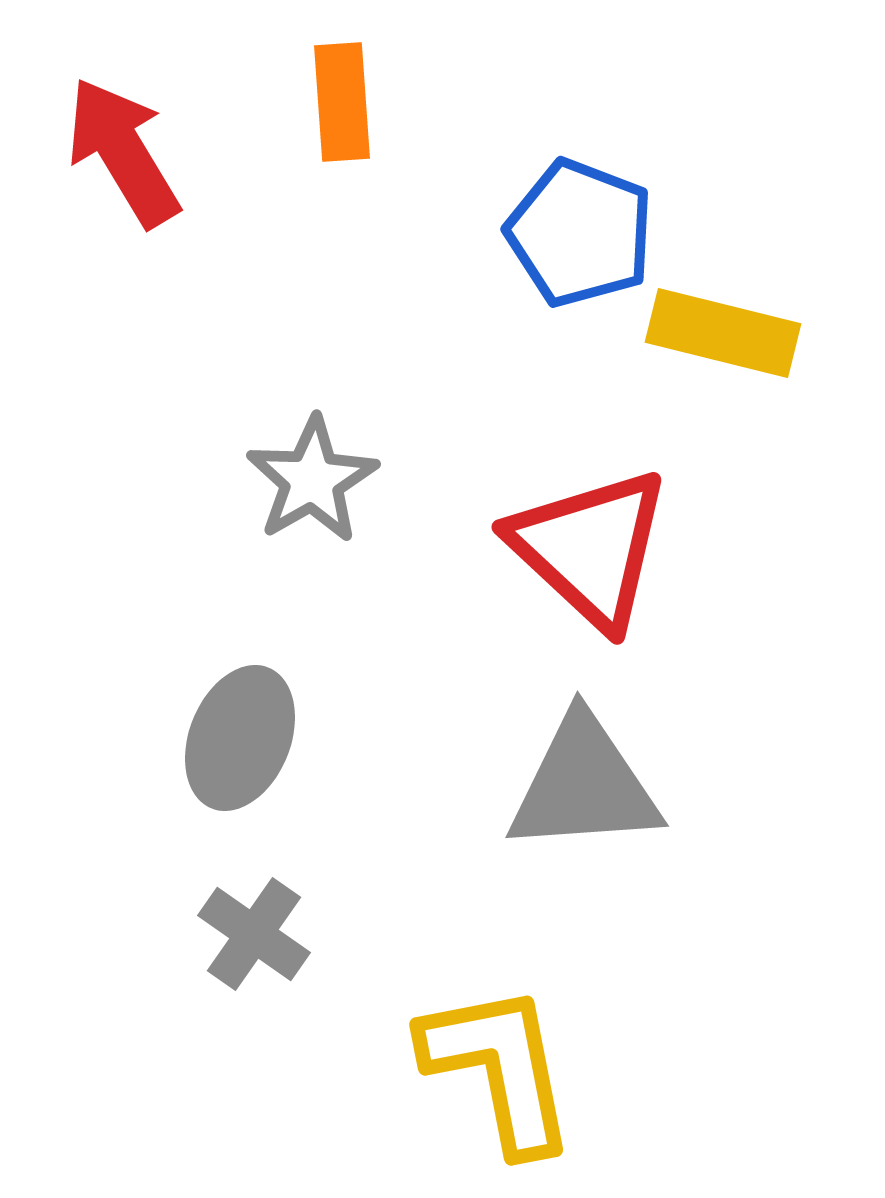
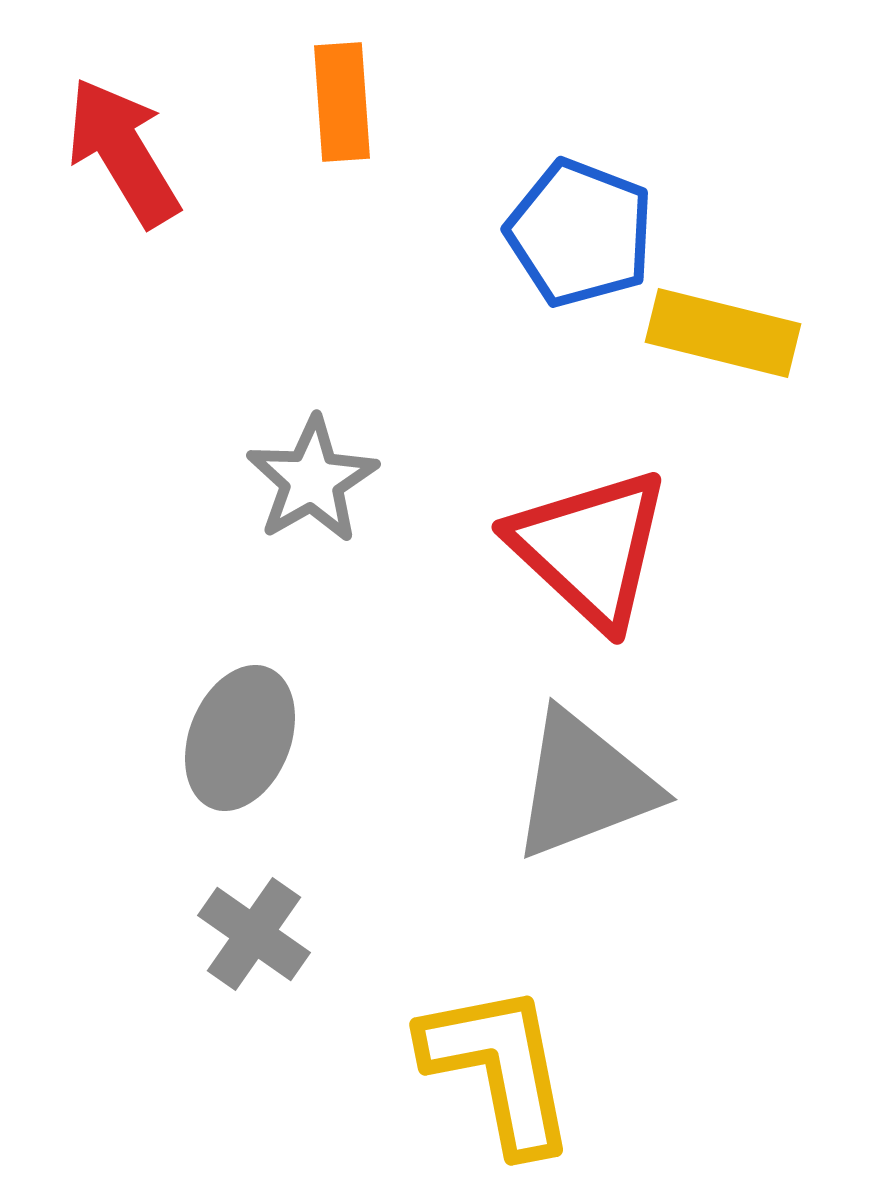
gray triangle: rotated 17 degrees counterclockwise
